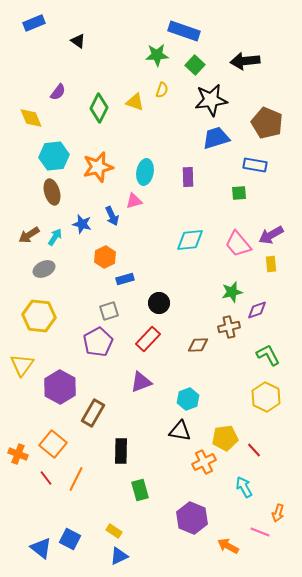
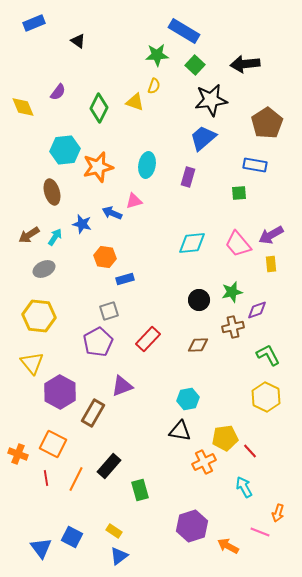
blue rectangle at (184, 31): rotated 12 degrees clockwise
black arrow at (245, 61): moved 3 px down
yellow semicircle at (162, 90): moved 8 px left, 4 px up
yellow diamond at (31, 118): moved 8 px left, 11 px up
brown pentagon at (267, 123): rotated 16 degrees clockwise
blue trapezoid at (216, 138): moved 13 px left; rotated 24 degrees counterclockwise
cyan hexagon at (54, 156): moved 11 px right, 6 px up
cyan ellipse at (145, 172): moved 2 px right, 7 px up
purple rectangle at (188, 177): rotated 18 degrees clockwise
blue arrow at (112, 216): moved 3 px up; rotated 138 degrees clockwise
cyan diamond at (190, 240): moved 2 px right, 3 px down
orange hexagon at (105, 257): rotated 25 degrees counterclockwise
black circle at (159, 303): moved 40 px right, 3 px up
brown cross at (229, 327): moved 4 px right
yellow triangle at (22, 365): moved 10 px right, 2 px up; rotated 15 degrees counterclockwise
purple triangle at (141, 382): moved 19 px left, 4 px down
purple hexagon at (60, 387): moved 5 px down
cyan hexagon at (188, 399): rotated 10 degrees clockwise
orange square at (53, 444): rotated 12 degrees counterclockwise
red line at (254, 450): moved 4 px left, 1 px down
black rectangle at (121, 451): moved 12 px left, 15 px down; rotated 40 degrees clockwise
red line at (46, 478): rotated 28 degrees clockwise
purple hexagon at (192, 518): moved 8 px down; rotated 20 degrees clockwise
blue square at (70, 539): moved 2 px right, 2 px up
blue triangle at (41, 548): rotated 15 degrees clockwise
blue triangle at (119, 556): rotated 12 degrees counterclockwise
